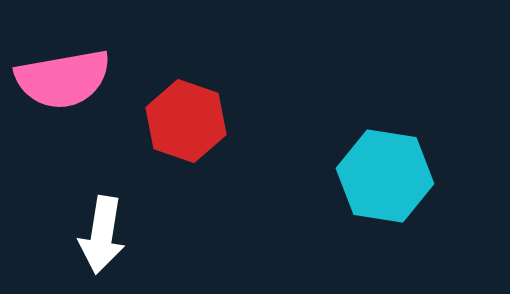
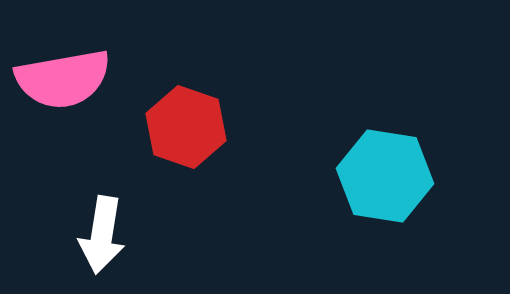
red hexagon: moved 6 px down
